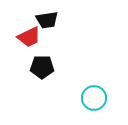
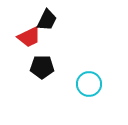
black trapezoid: rotated 55 degrees counterclockwise
cyan circle: moved 5 px left, 14 px up
